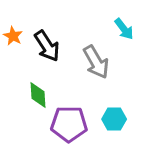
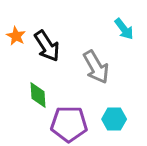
orange star: moved 3 px right
gray arrow: moved 5 px down
